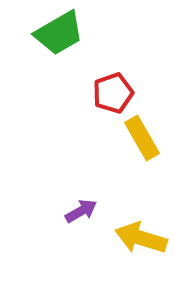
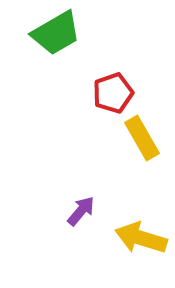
green trapezoid: moved 3 px left
purple arrow: rotated 20 degrees counterclockwise
